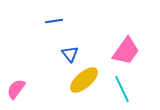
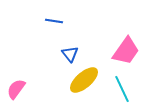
blue line: rotated 18 degrees clockwise
